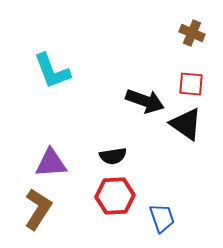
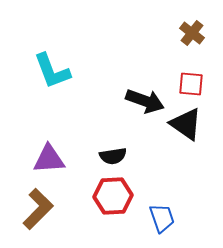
brown cross: rotated 15 degrees clockwise
purple triangle: moved 2 px left, 4 px up
red hexagon: moved 2 px left
brown L-shape: rotated 12 degrees clockwise
